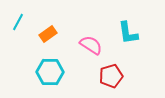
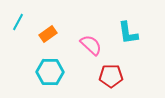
pink semicircle: rotated 10 degrees clockwise
red pentagon: rotated 15 degrees clockwise
